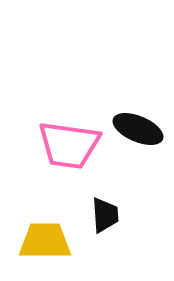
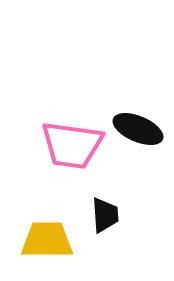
pink trapezoid: moved 3 px right
yellow trapezoid: moved 2 px right, 1 px up
